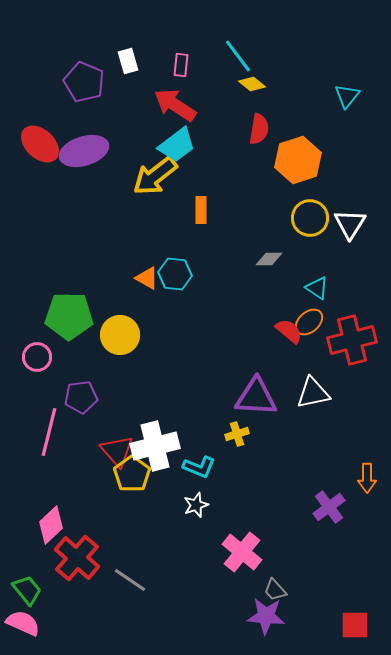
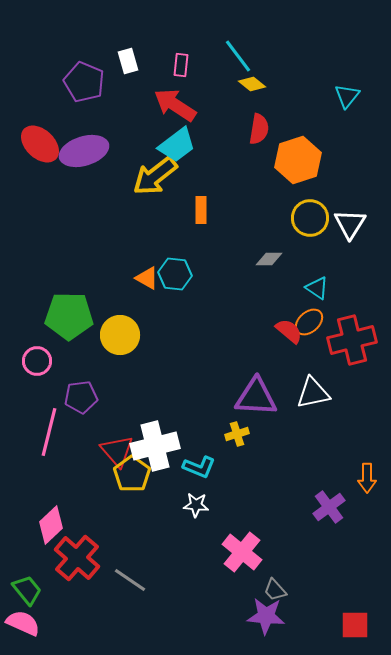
pink circle at (37, 357): moved 4 px down
white star at (196, 505): rotated 25 degrees clockwise
